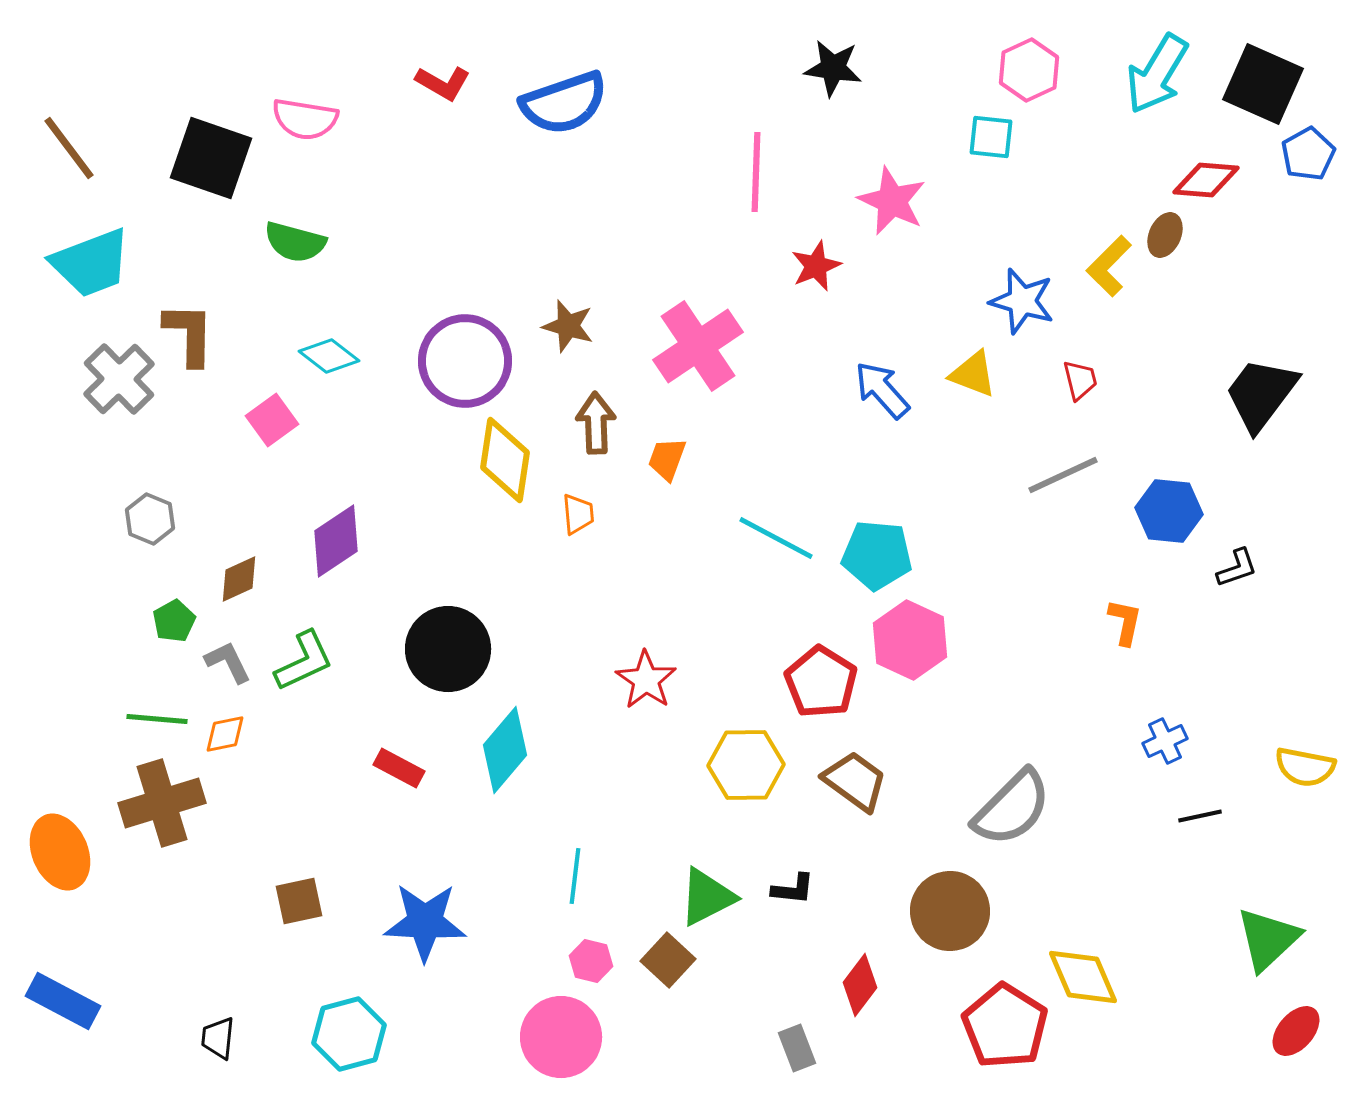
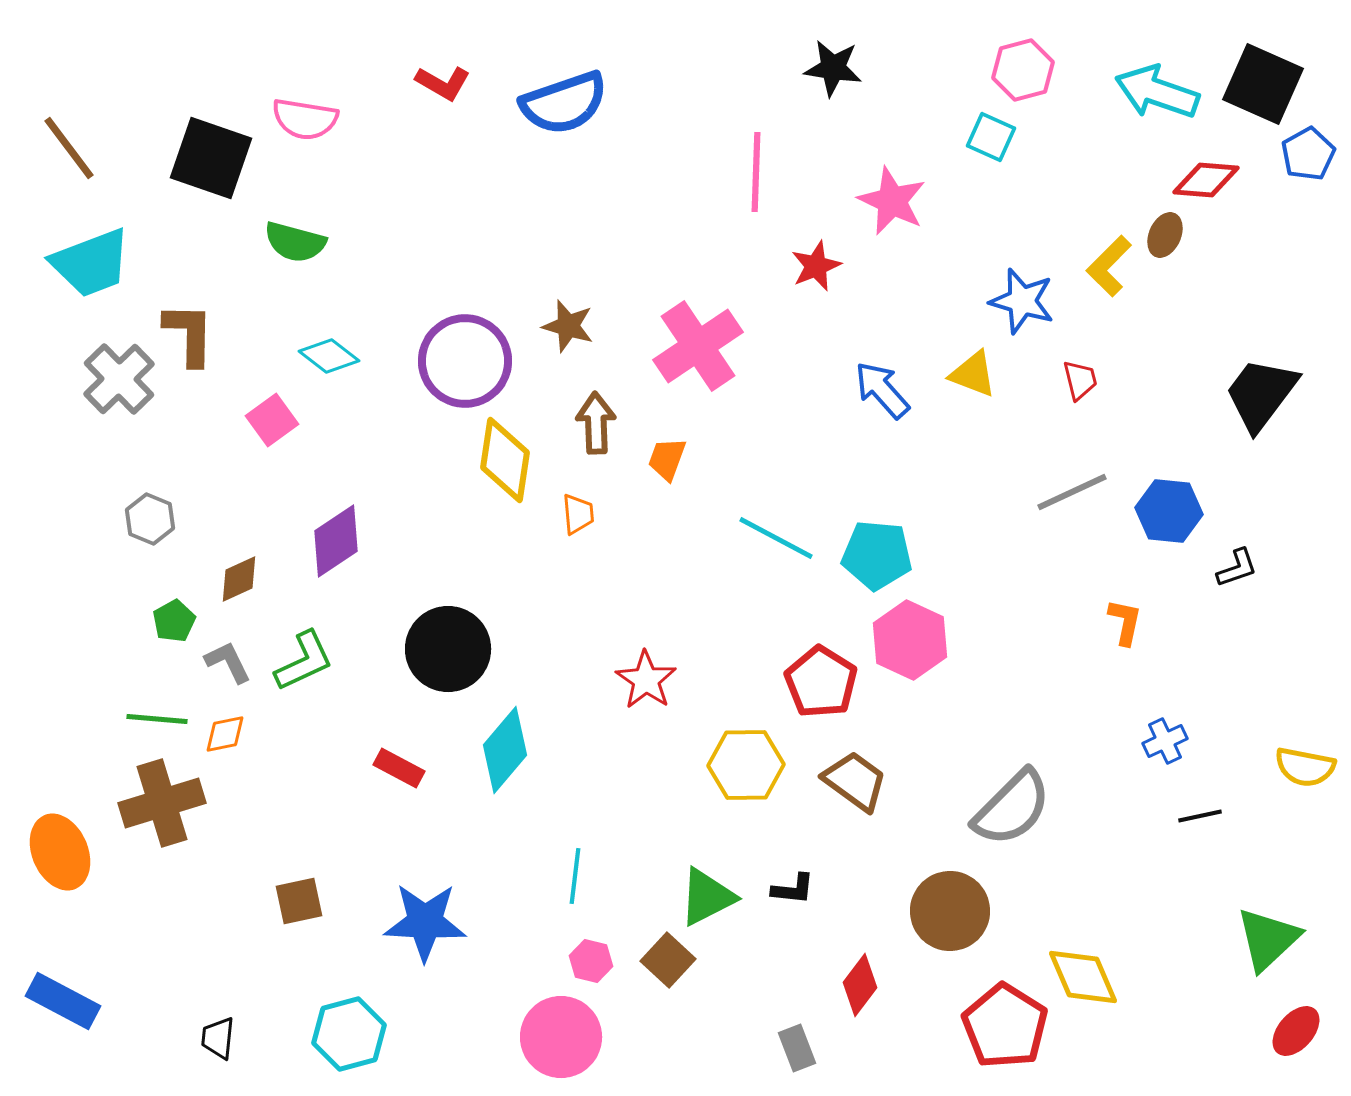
pink hexagon at (1029, 70): moved 6 px left; rotated 10 degrees clockwise
cyan arrow at (1157, 74): moved 18 px down; rotated 78 degrees clockwise
cyan square at (991, 137): rotated 18 degrees clockwise
gray line at (1063, 475): moved 9 px right, 17 px down
